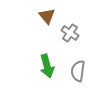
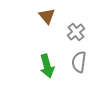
gray cross: moved 6 px right, 1 px up; rotated 18 degrees clockwise
gray semicircle: moved 1 px right, 9 px up
